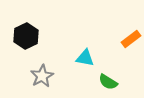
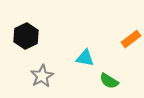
green semicircle: moved 1 px right, 1 px up
